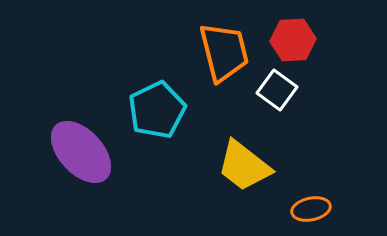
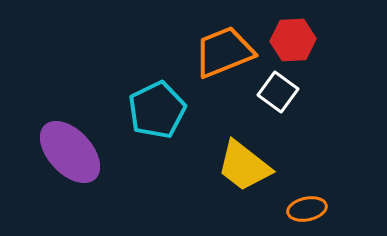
orange trapezoid: rotated 98 degrees counterclockwise
white square: moved 1 px right, 2 px down
purple ellipse: moved 11 px left
orange ellipse: moved 4 px left
